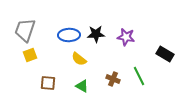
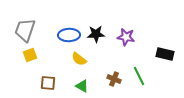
black rectangle: rotated 18 degrees counterclockwise
brown cross: moved 1 px right
